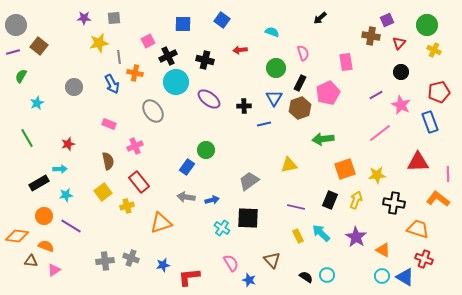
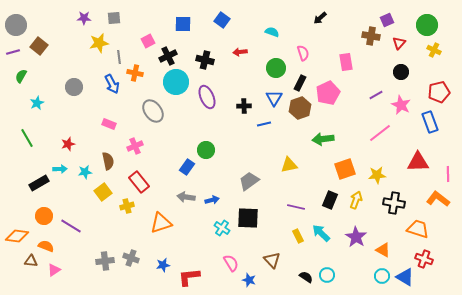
red arrow at (240, 50): moved 2 px down
purple ellipse at (209, 99): moved 2 px left, 2 px up; rotated 30 degrees clockwise
cyan star at (66, 195): moved 19 px right, 23 px up
